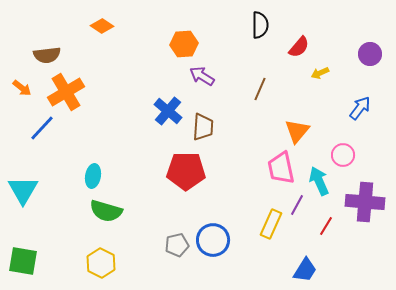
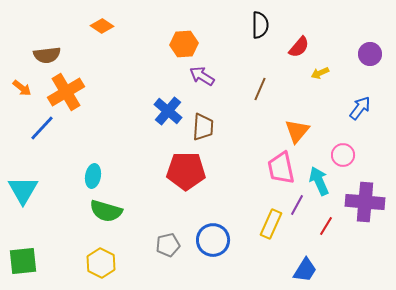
gray pentagon: moved 9 px left
green square: rotated 16 degrees counterclockwise
